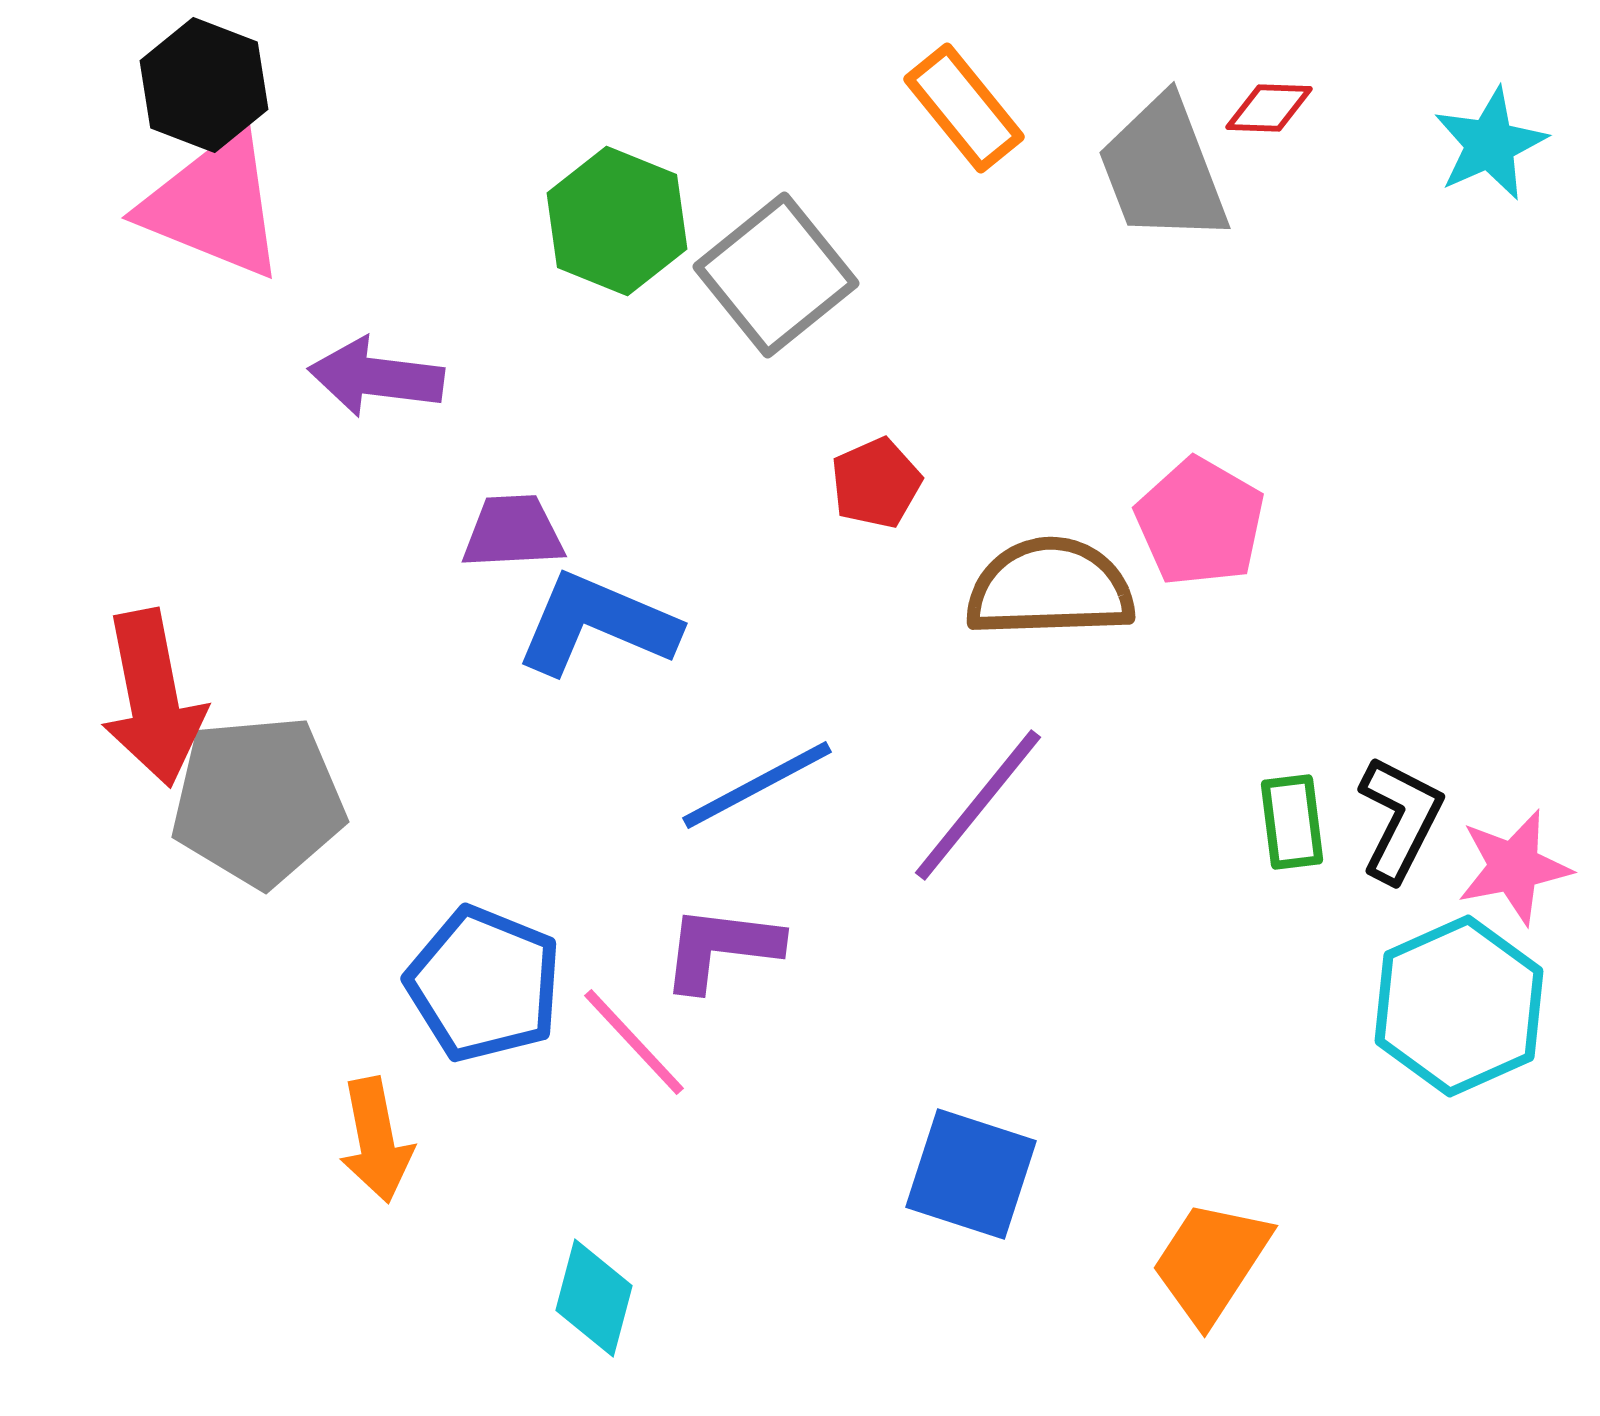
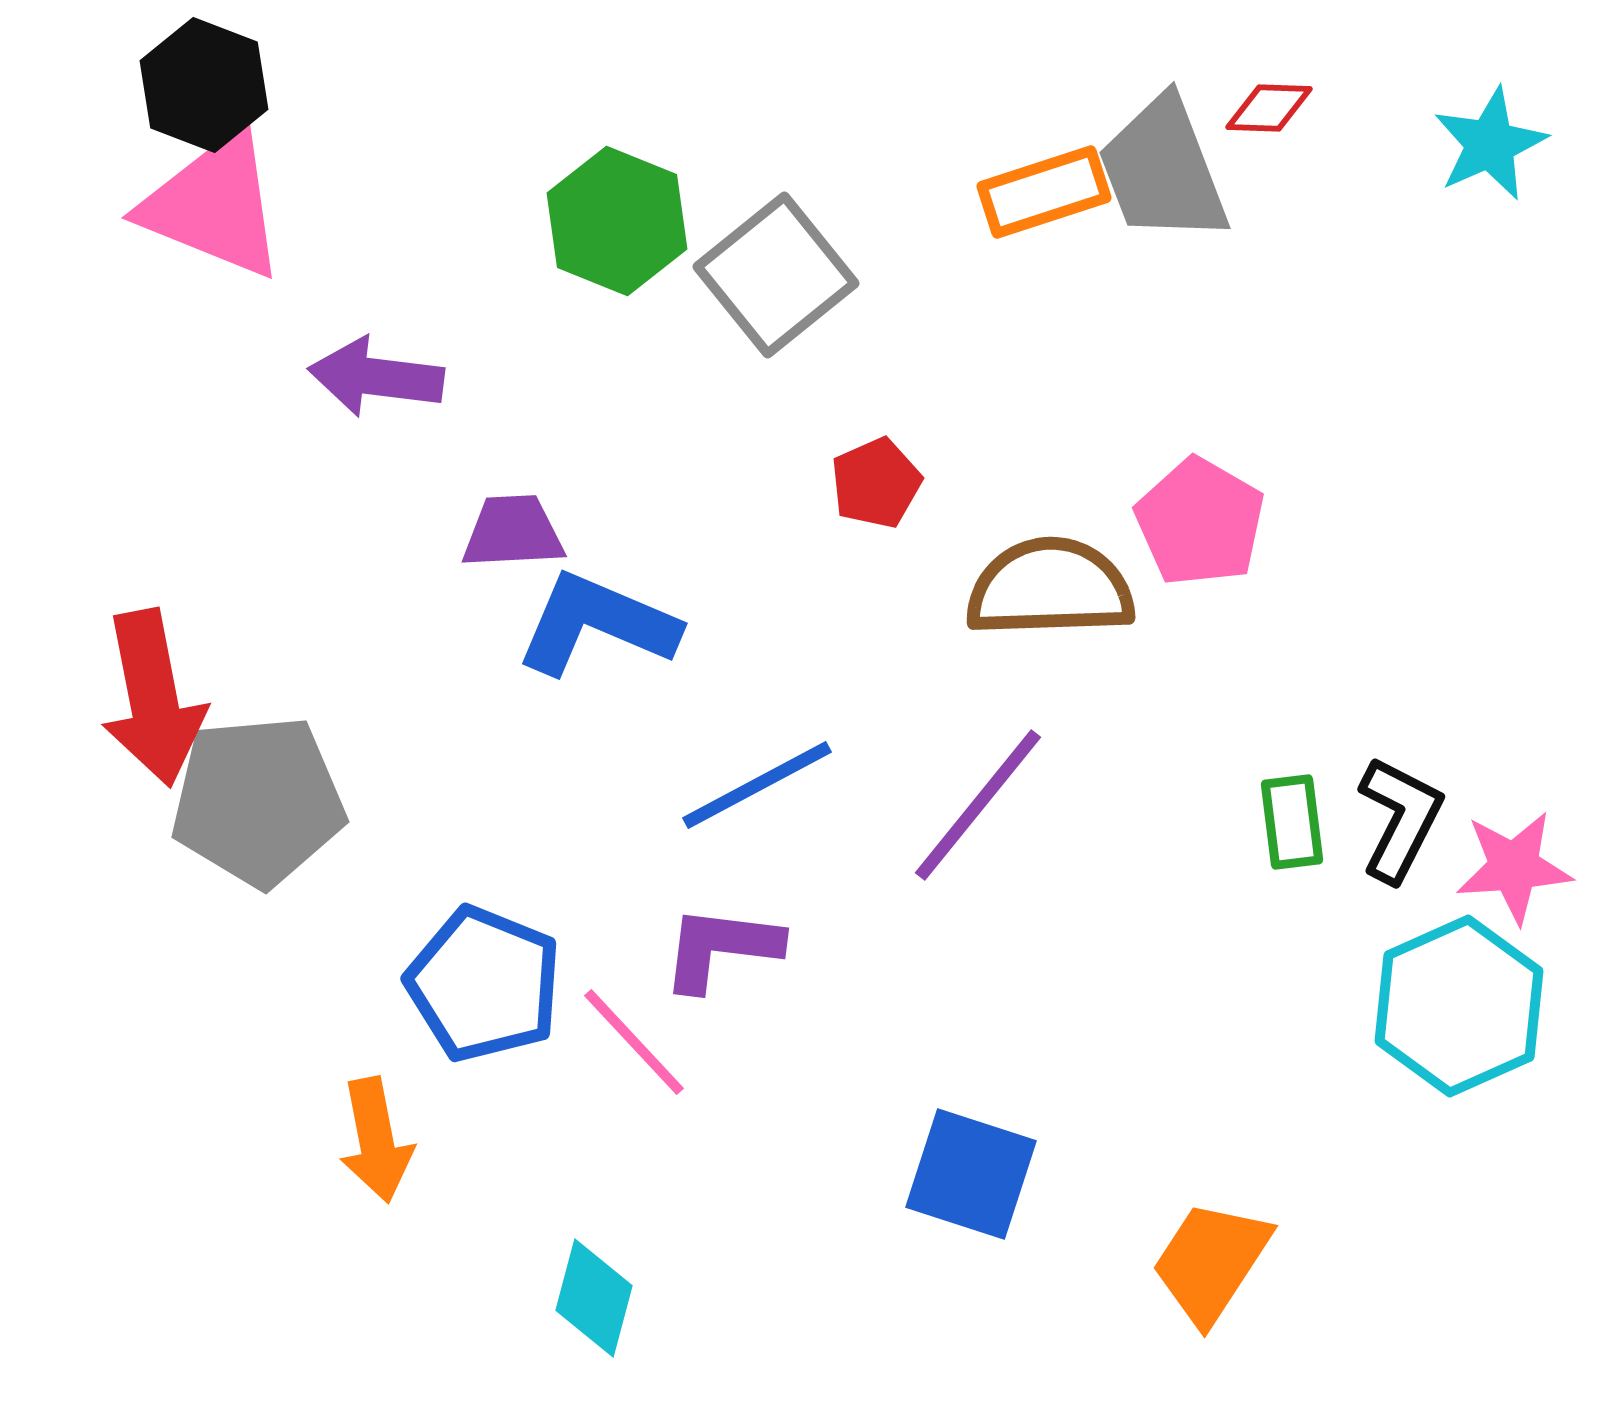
orange rectangle: moved 80 px right, 84 px down; rotated 69 degrees counterclockwise
pink star: rotated 7 degrees clockwise
